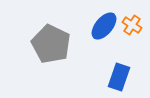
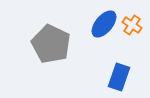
blue ellipse: moved 2 px up
